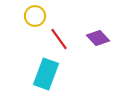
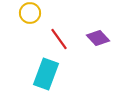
yellow circle: moved 5 px left, 3 px up
